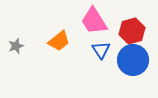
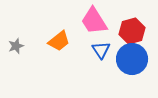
blue circle: moved 1 px left, 1 px up
